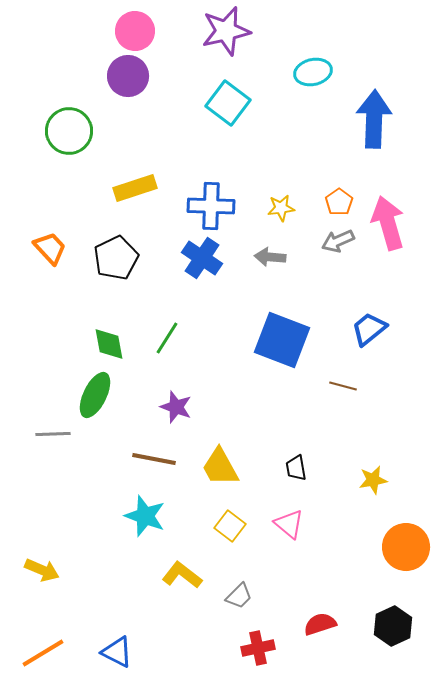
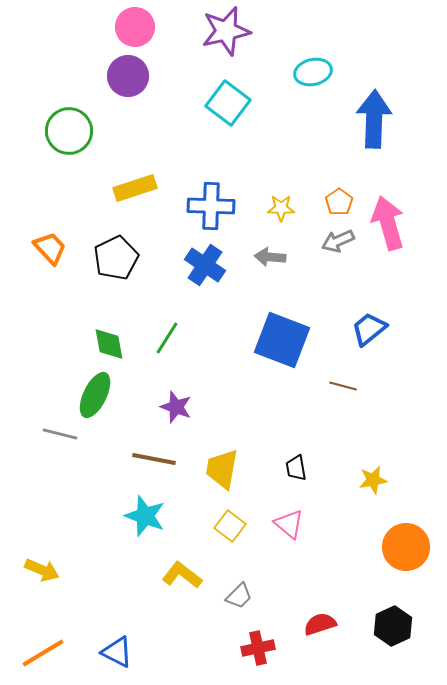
pink circle at (135, 31): moved 4 px up
yellow star at (281, 208): rotated 8 degrees clockwise
blue cross at (202, 258): moved 3 px right, 7 px down
gray line at (53, 434): moved 7 px right; rotated 16 degrees clockwise
yellow trapezoid at (220, 467): moved 2 px right, 2 px down; rotated 39 degrees clockwise
